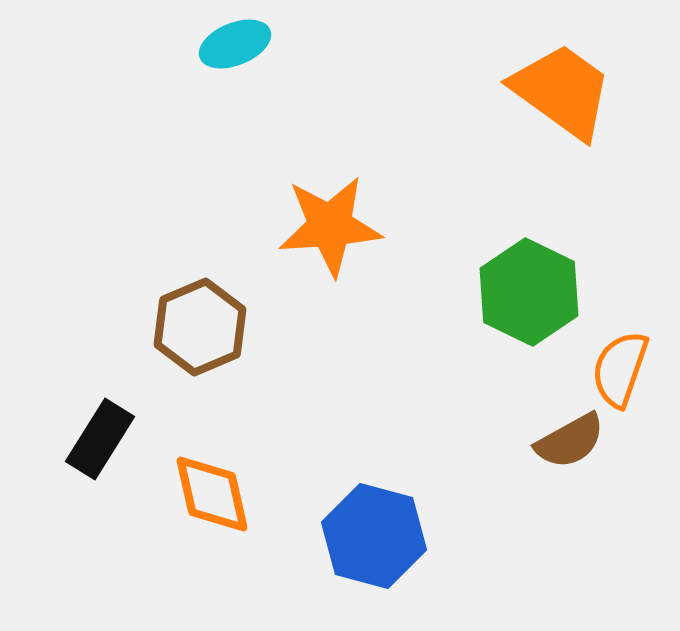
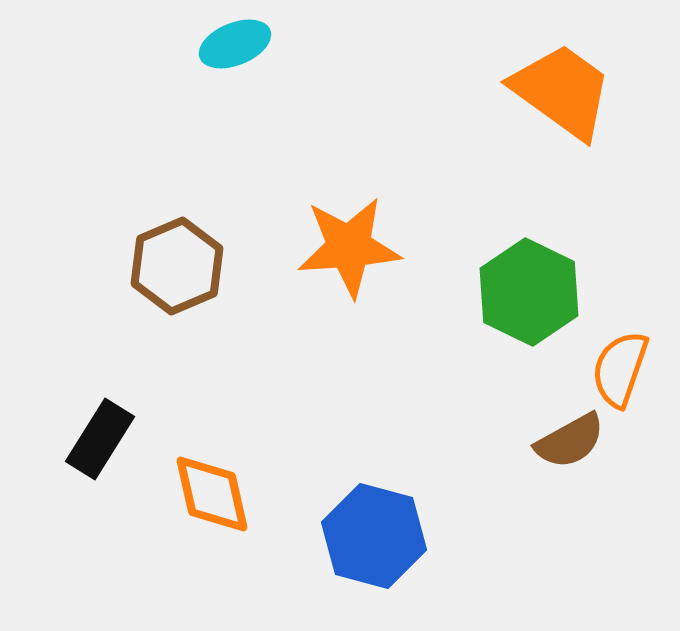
orange star: moved 19 px right, 21 px down
brown hexagon: moved 23 px left, 61 px up
